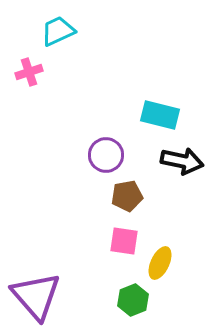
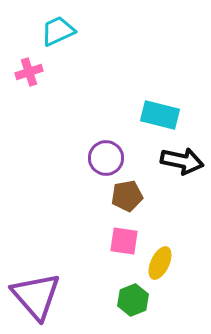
purple circle: moved 3 px down
